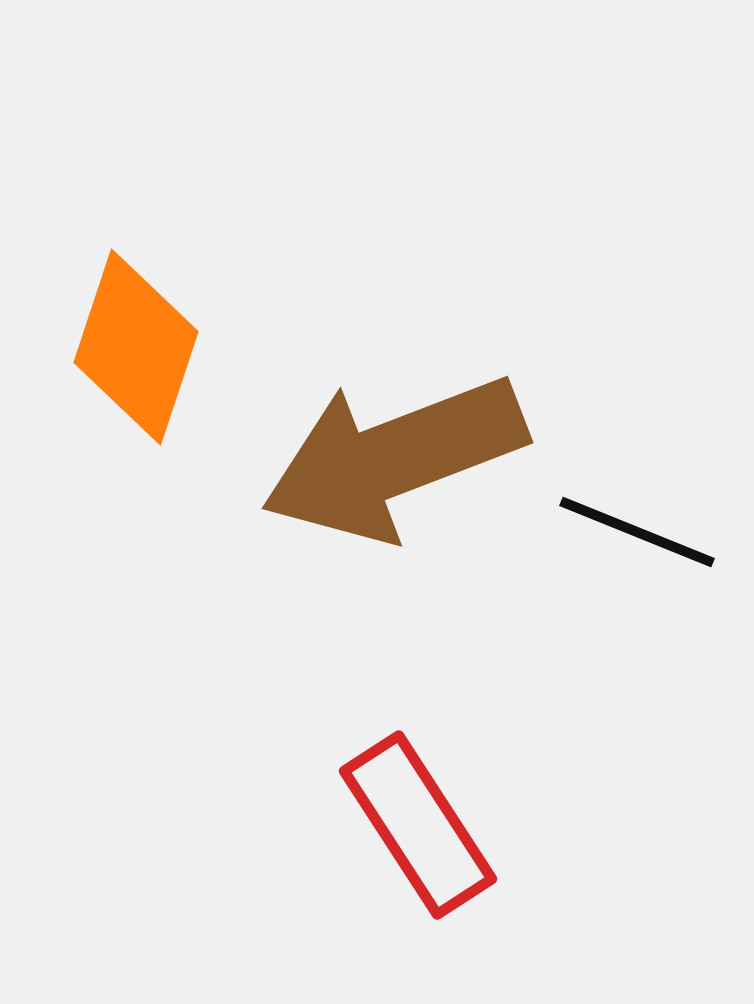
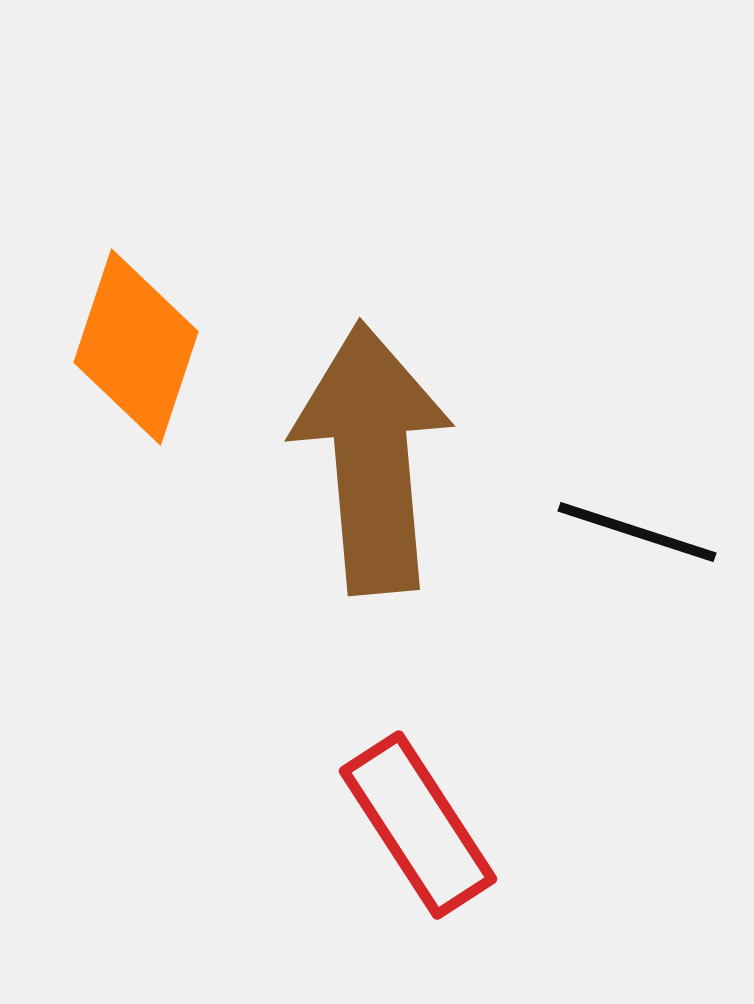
brown arrow: moved 22 px left; rotated 106 degrees clockwise
black line: rotated 4 degrees counterclockwise
